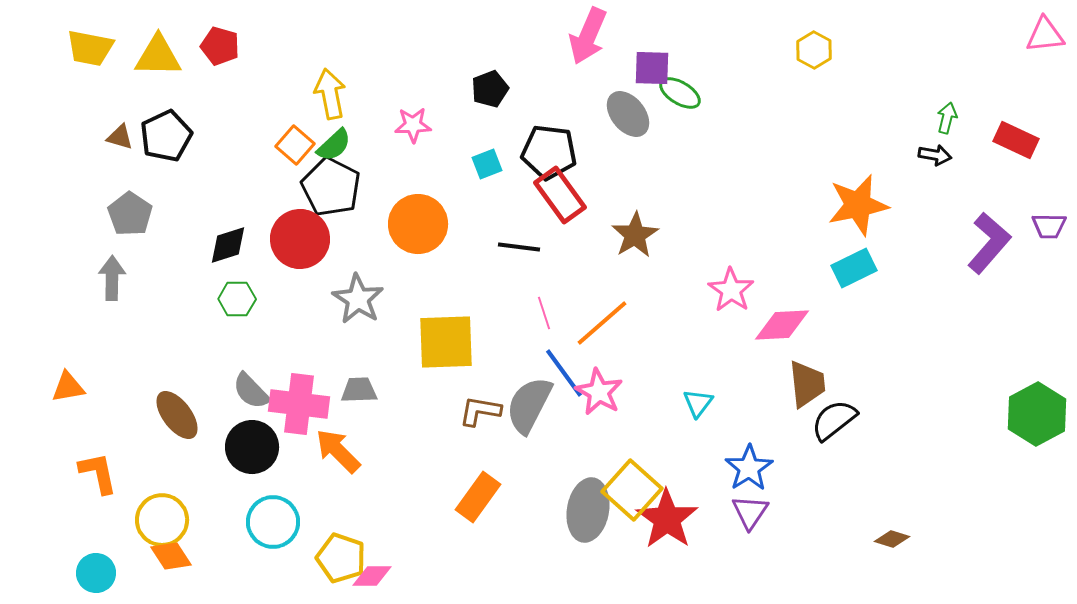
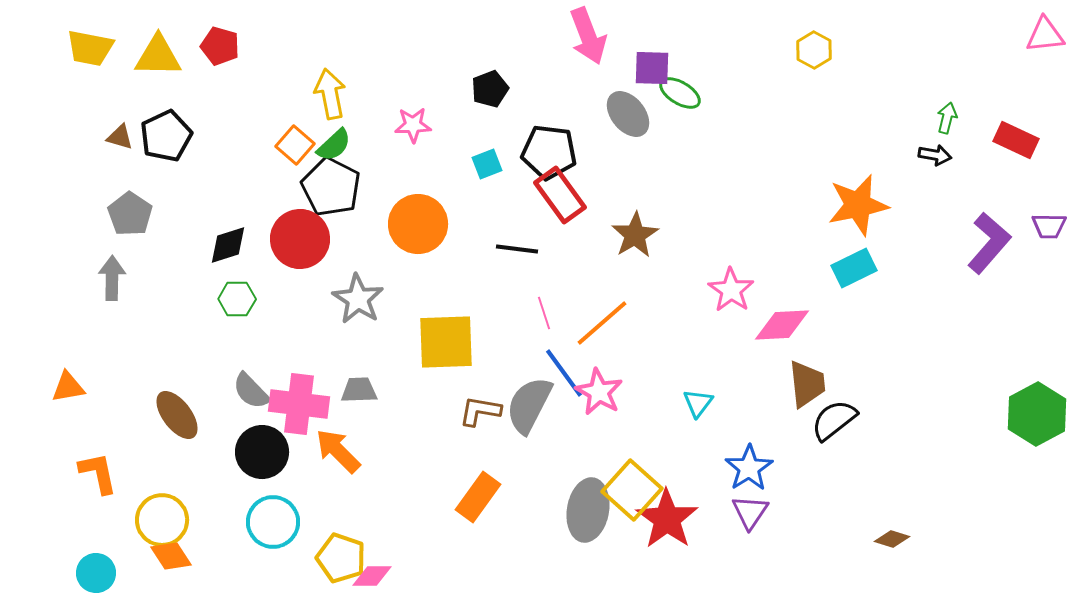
pink arrow at (588, 36): rotated 44 degrees counterclockwise
black line at (519, 247): moved 2 px left, 2 px down
black circle at (252, 447): moved 10 px right, 5 px down
